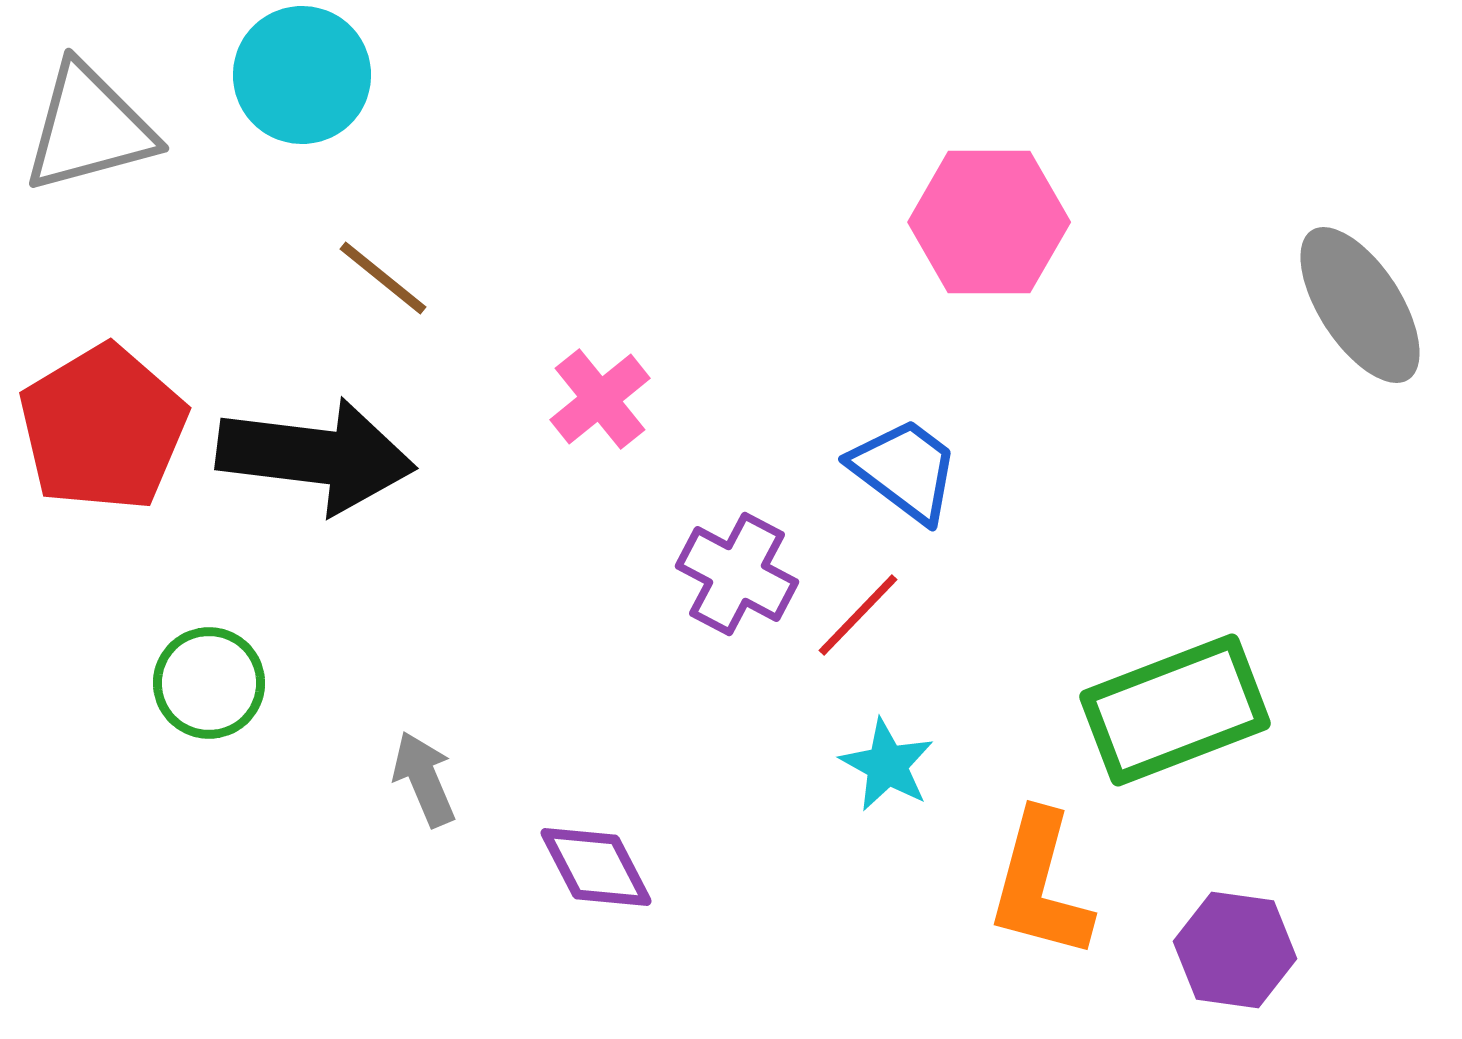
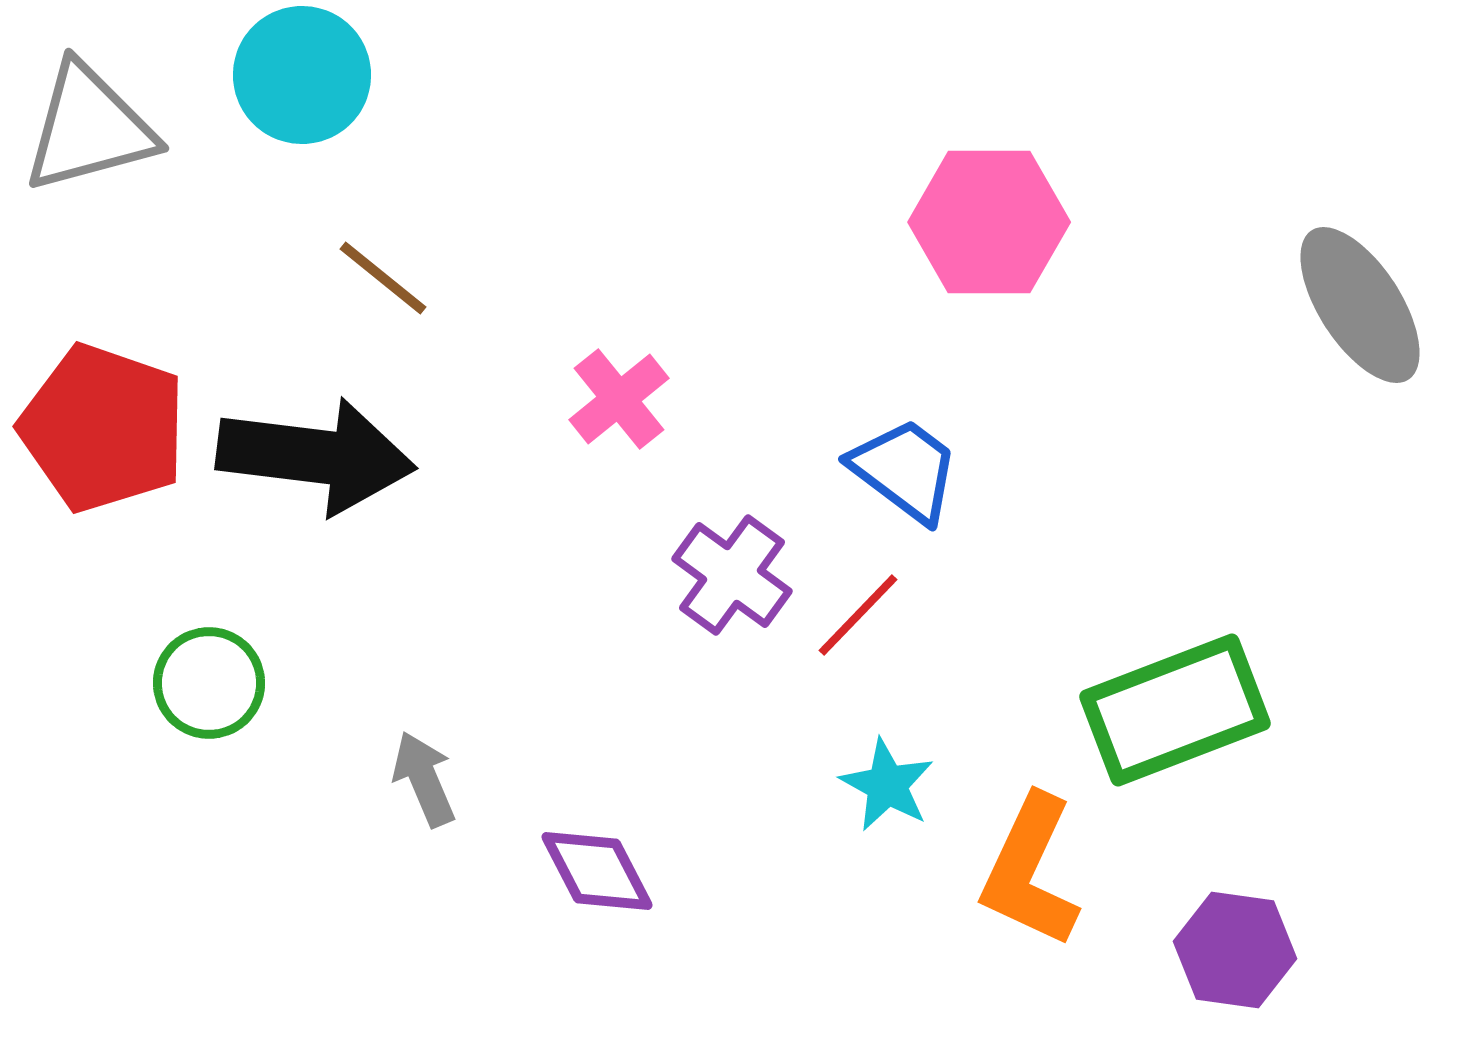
pink cross: moved 19 px right
red pentagon: rotated 22 degrees counterclockwise
purple cross: moved 5 px left, 1 px down; rotated 8 degrees clockwise
cyan star: moved 20 px down
purple diamond: moved 1 px right, 4 px down
orange L-shape: moved 10 px left, 14 px up; rotated 10 degrees clockwise
